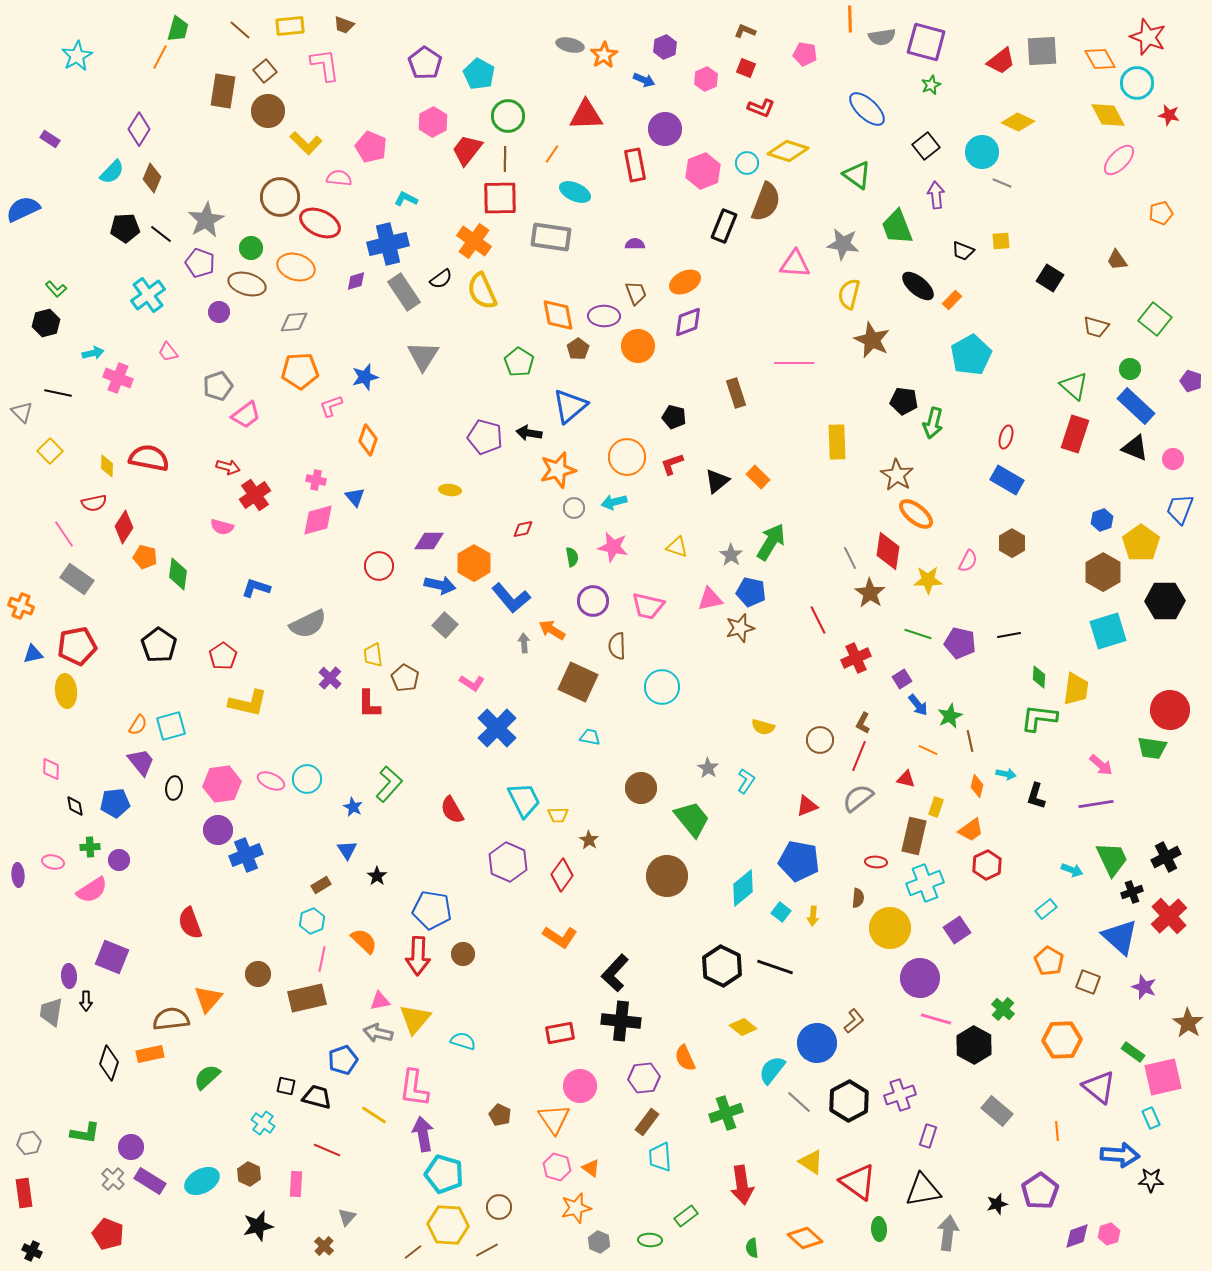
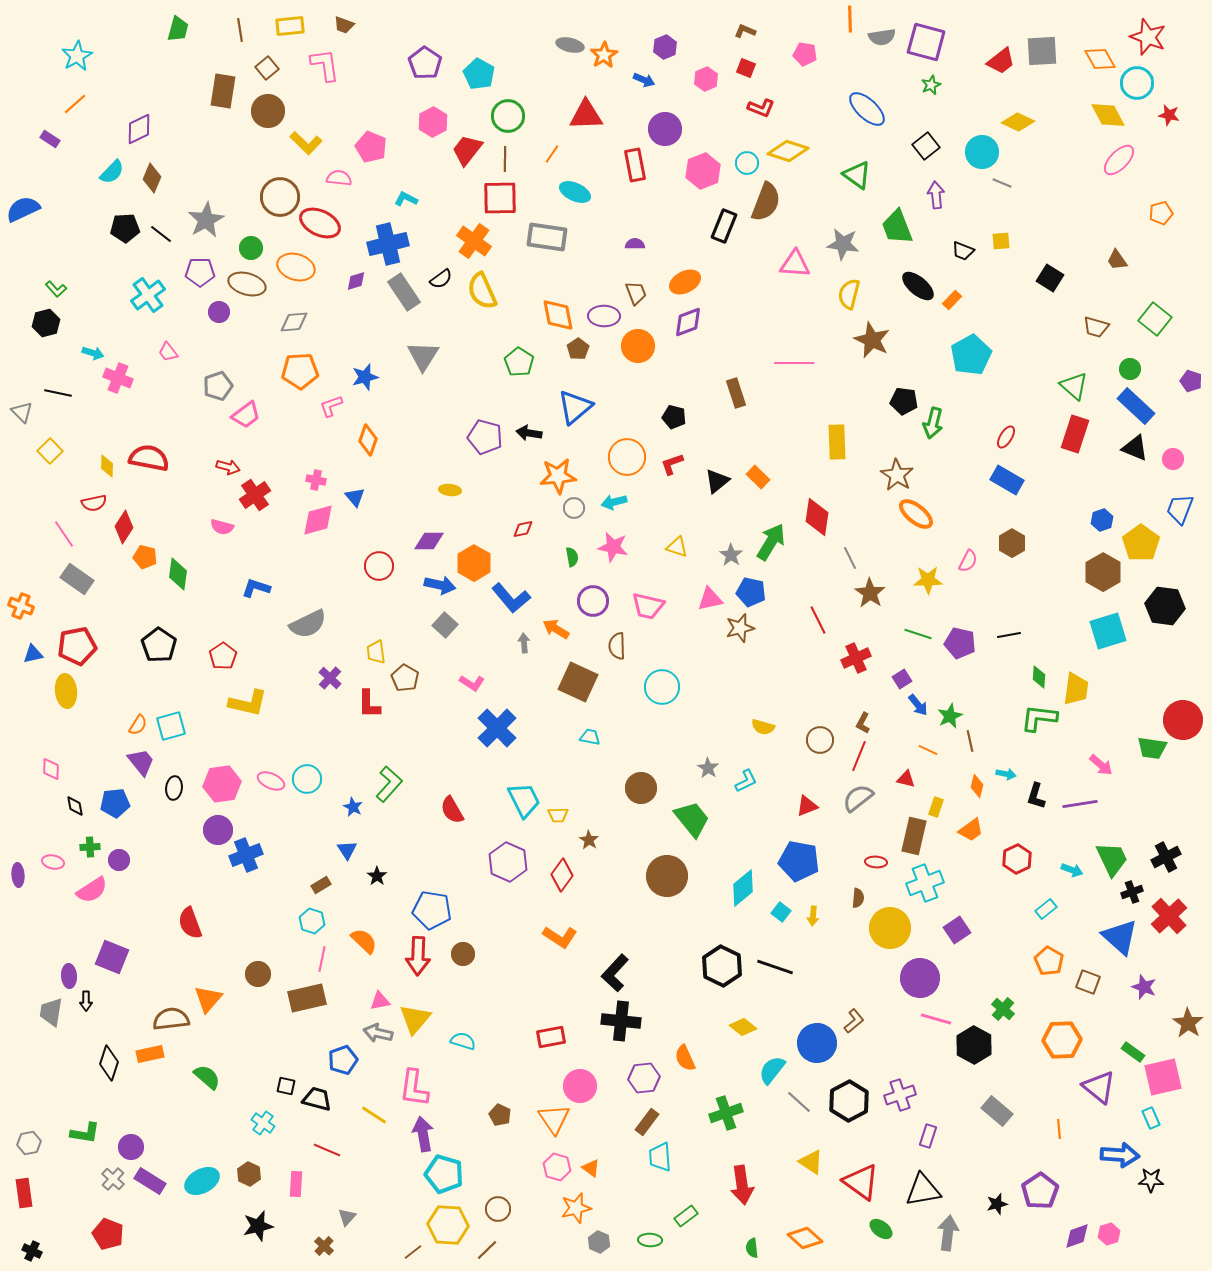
brown line at (240, 30): rotated 40 degrees clockwise
orange line at (160, 57): moved 85 px left, 47 px down; rotated 20 degrees clockwise
brown square at (265, 71): moved 2 px right, 3 px up
purple diamond at (139, 129): rotated 32 degrees clockwise
gray rectangle at (551, 237): moved 4 px left
purple pentagon at (200, 263): moved 9 px down; rotated 20 degrees counterclockwise
cyan arrow at (93, 353): rotated 30 degrees clockwise
blue triangle at (570, 406): moved 5 px right, 1 px down
red ellipse at (1006, 437): rotated 15 degrees clockwise
orange star at (558, 470): moved 6 px down; rotated 9 degrees clockwise
red diamond at (888, 551): moved 71 px left, 34 px up
black hexagon at (1165, 601): moved 5 px down; rotated 9 degrees clockwise
orange arrow at (552, 630): moved 4 px right, 1 px up
yellow trapezoid at (373, 655): moved 3 px right, 3 px up
red circle at (1170, 710): moved 13 px right, 10 px down
cyan L-shape at (746, 781): rotated 30 degrees clockwise
purple line at (1096, 804): moved 16 px left
red hexagon at (987, 865): moved 30 px right, 6 px up
cyan hexagon at (312, 921): rotated 20 degrees counterclockwise
red rectangle at (560, 1033): moved 9 px left, 4 px down
green semicircle at (207, 1077): rotated 84 degrees clockwise
black trapezoid at (317, 1097): moved 2 px down
orange line at (1057, 1131): moved 2 px right, 2 px up
red triangle at (858, 1182): moved 3 px right
brown circle at (499, 1207): moved 1 px left, 2 px down
green ellipse at (879, 1229): moved 2 px right; rotated 50 degrees counterclockwise
brown line at (487, 1250): rotated 15 degrees counterclockwise
